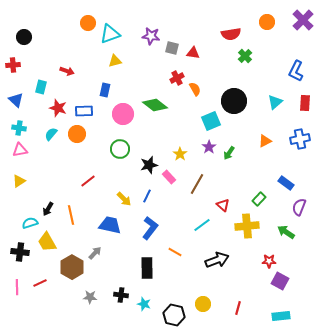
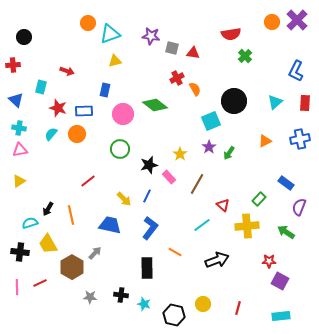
purple cross at (303, 20): moved 6 px left
orange circle at (267, 22): moved 5 px right
yellow trapezoid at (47, 242): moved 1 px right, 2 px down
